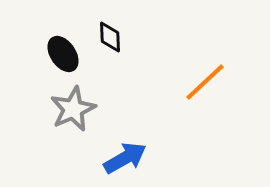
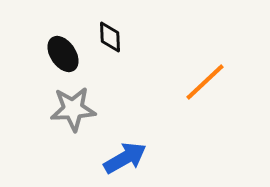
gray star: rotated 21 degrees clockwise
